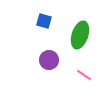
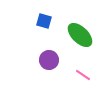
green ellipse: rotated 64 degrees counterclockwise
pink line: moved 1 px left
